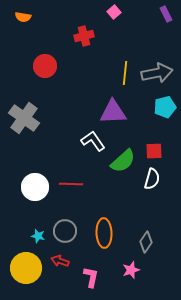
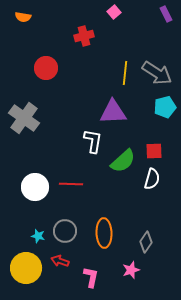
red circle: moved 1 px right, 2 px down
gray arrow: rotated 44 degrees clockwise
white L-shape: rotated 45 degrees clockwise
